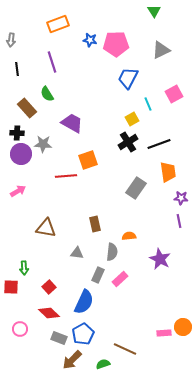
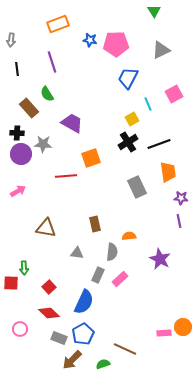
brown rectangle at (27, 108): moved 2 px right
orange square at (88, 160): moved 3 px right, 2 px up
gray rectangle at (136, 188): moved 1 px right, 1 px up; rotated 60 degrees counterclockwise
red square at (11, 287): moved 4 px up
